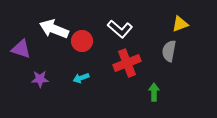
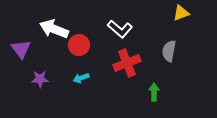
yellow triangle: moved 1 px right, 11 px up
red circle: moved 3 px left, 4 px down
purple triangle: rotated 35 degrees clockwise
